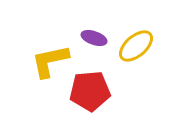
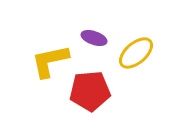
yellow ellipse: moved 7 px down
